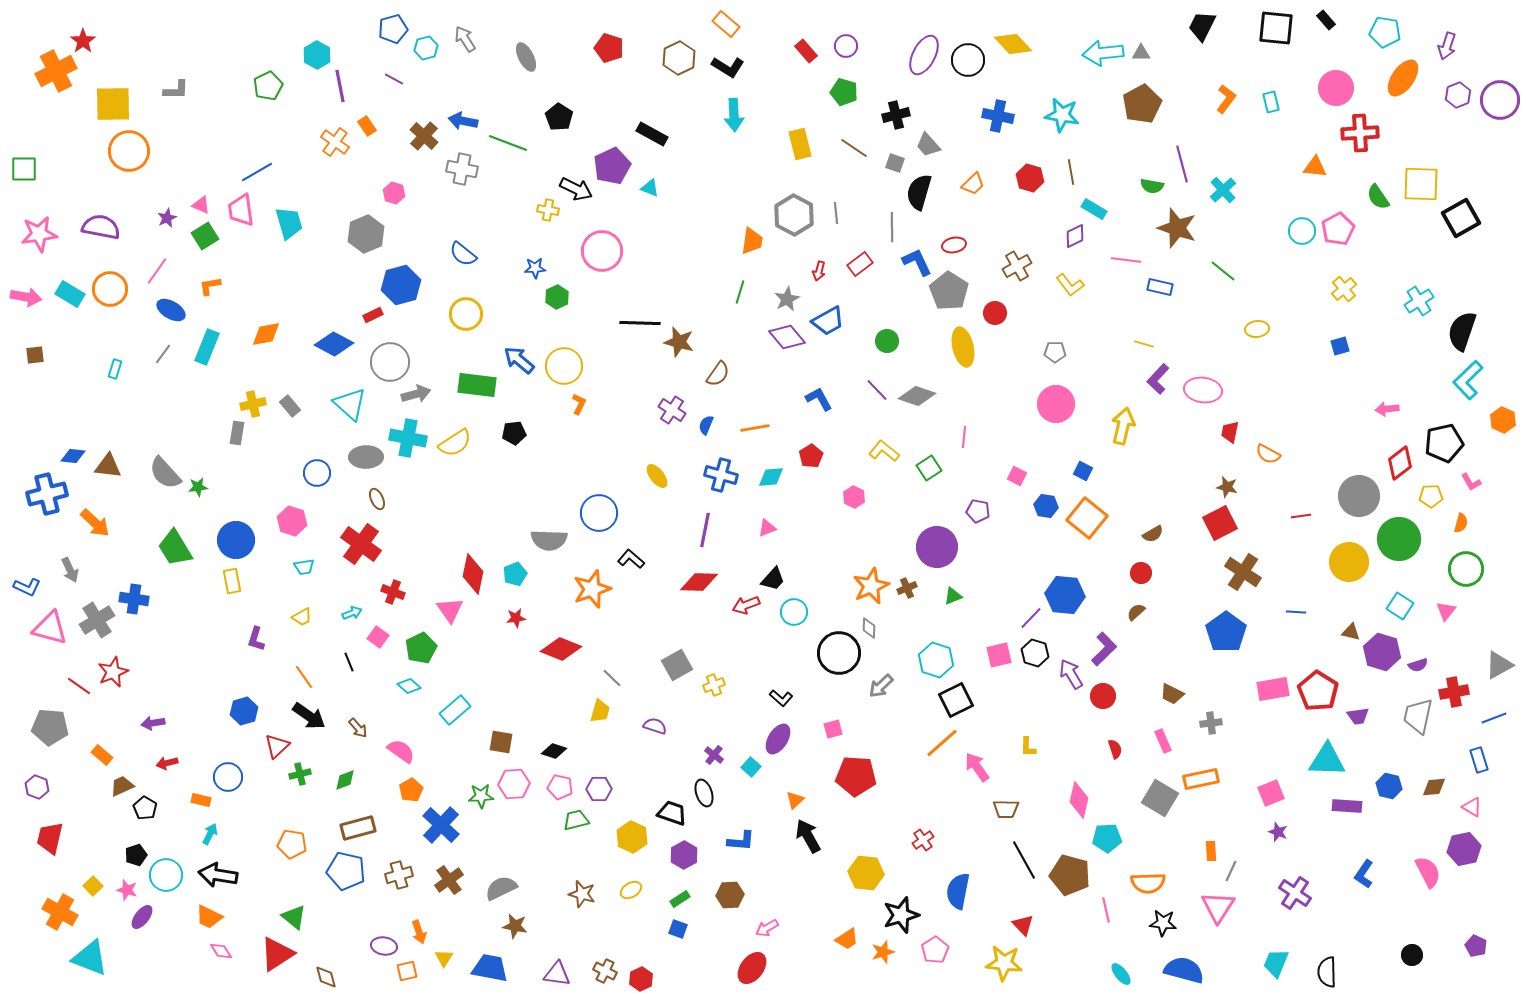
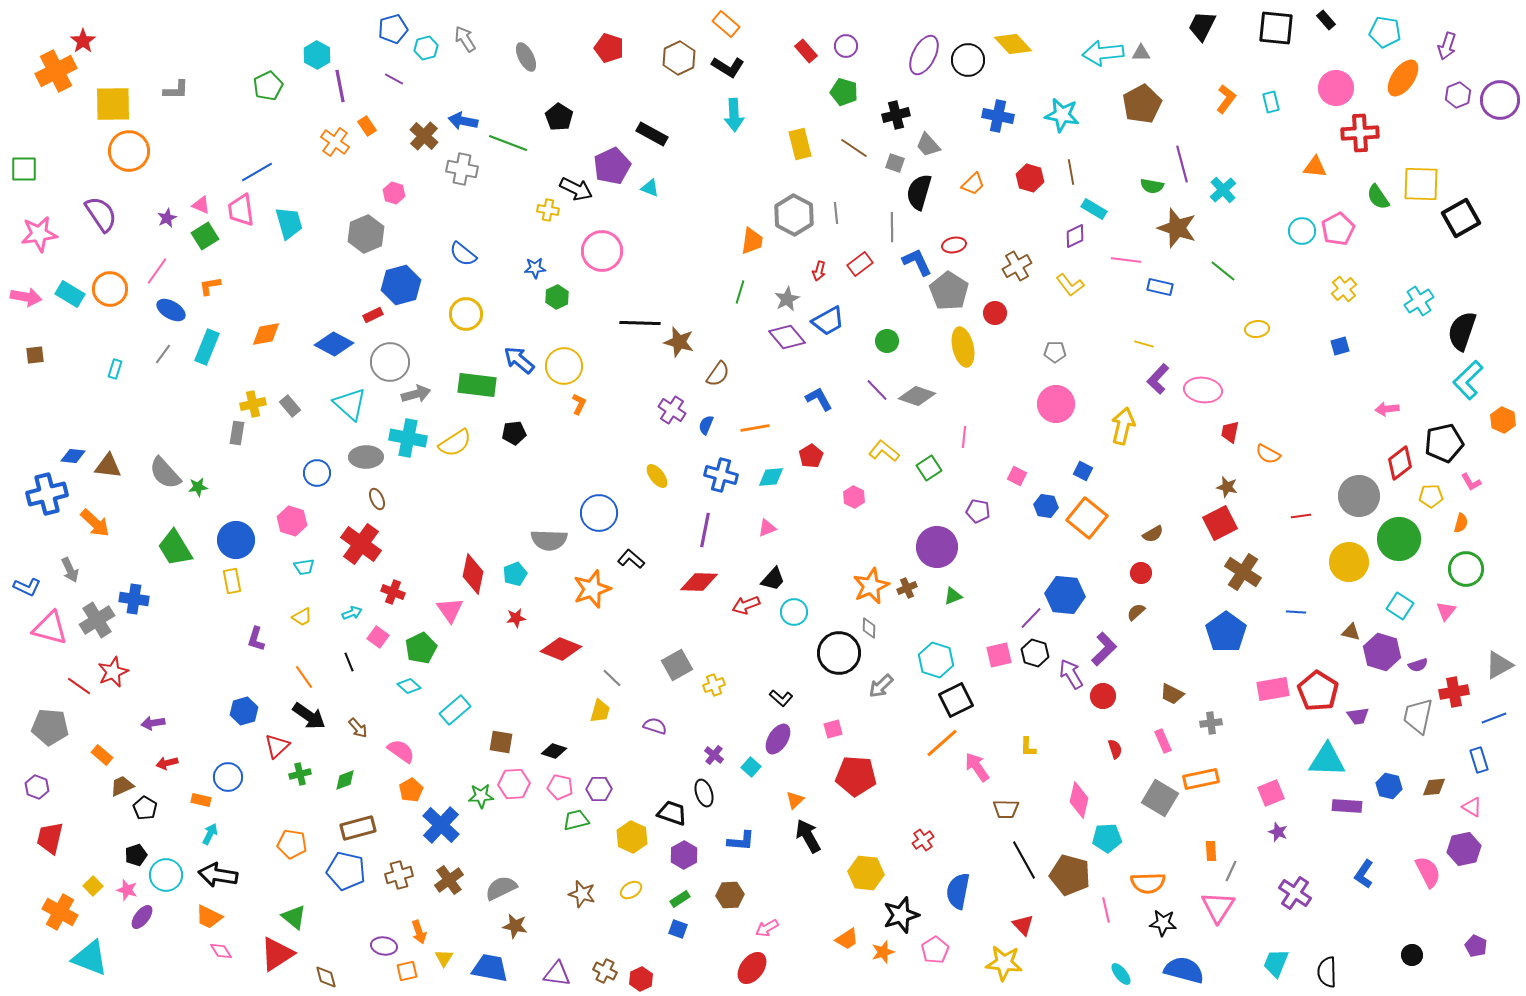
purple semicircle at (101, 227): moved 13 px up; rotated 45 degrees clockwise
